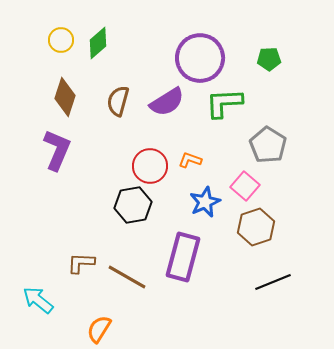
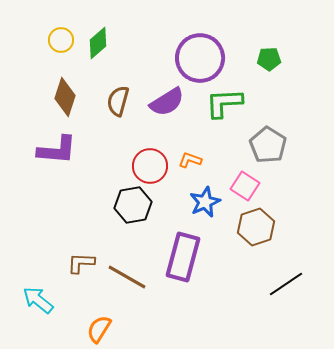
purple L-shape: rotated 72 degrees clockwise
pink square: rotated 8 degrees counterclockwise
black line: moved 13 px right, 2 px down; rotated 12 degrees counterclockwise
